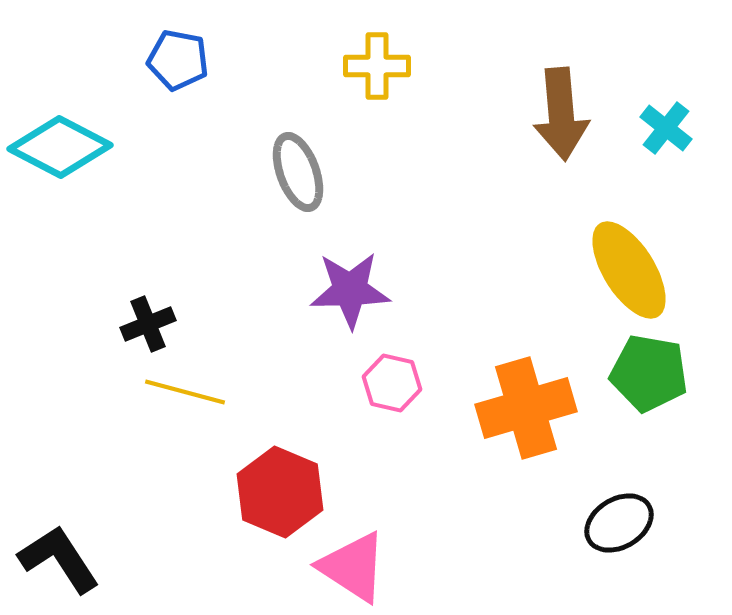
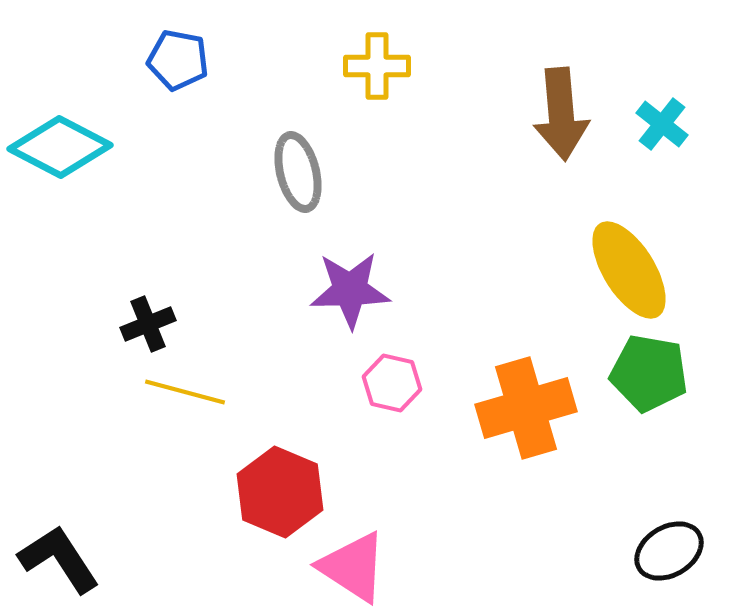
cyan cross: moved 4 px left, 4 px up
gray ellipse: rotated 6 degrees clockwise
black ellipse: moved 50 px right, 28 px down
